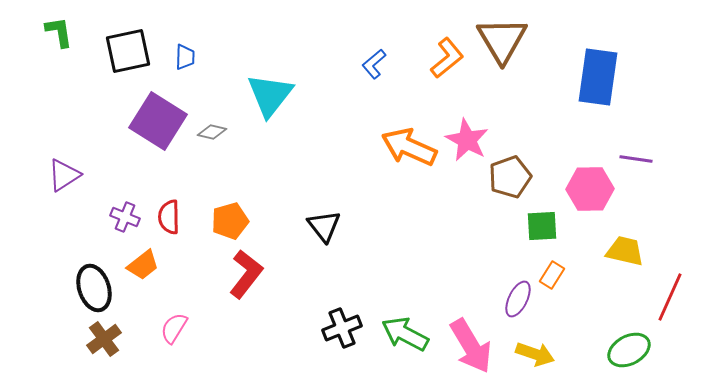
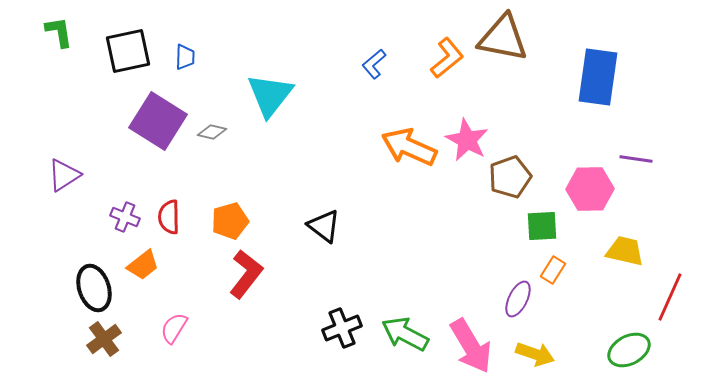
brown triangle: moved 1 px right, 2 px up; rotated 48 degrees counterclockwise
black triangle: rotated 15 degrees counterclockwise
orange rectangle: moved 1 px right, 5 px up
